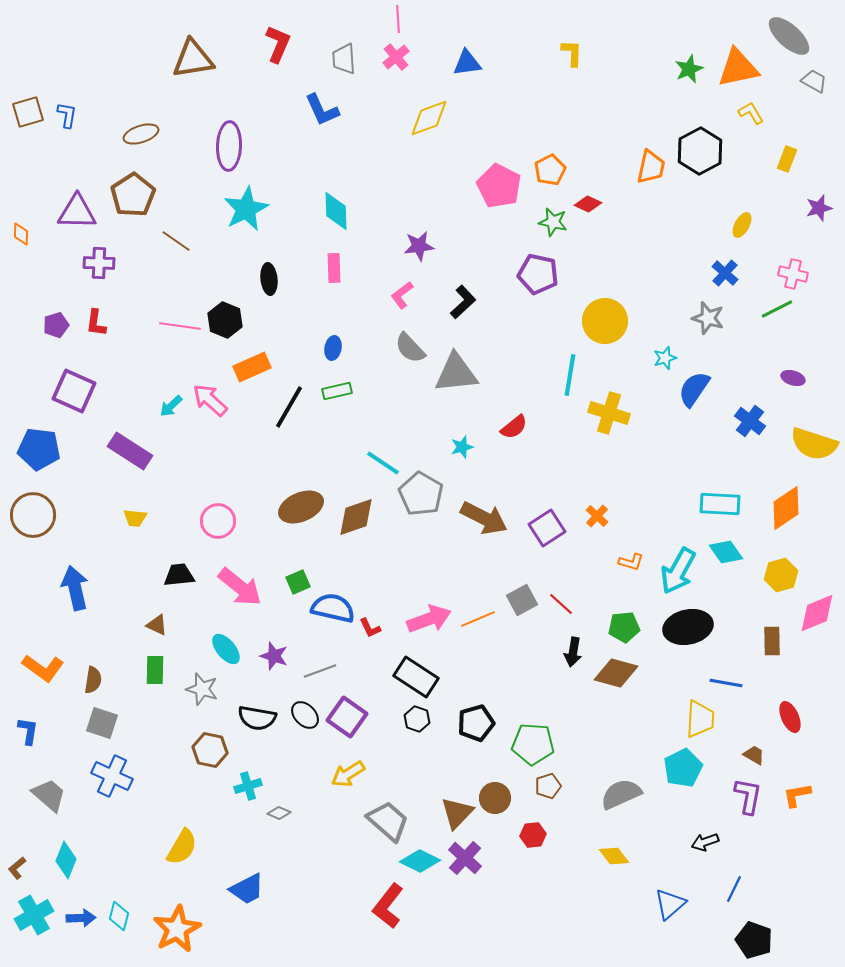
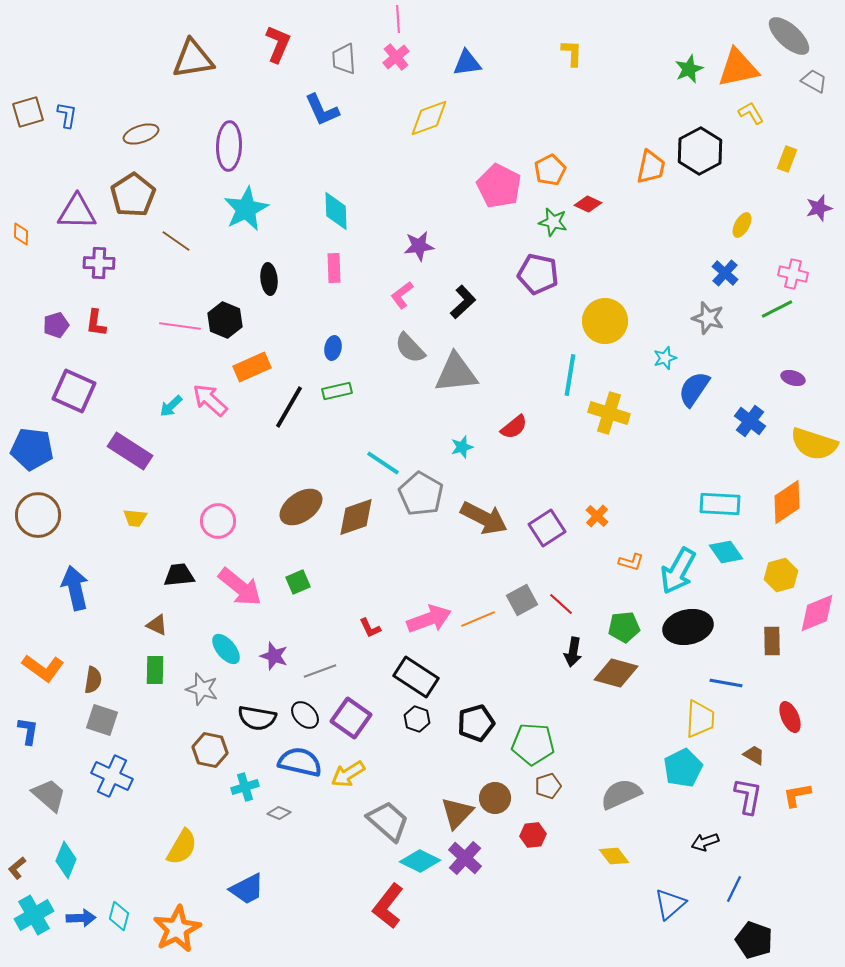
blue pentagon at (39, 449): moved 7 px left
brown ellipse at (301, 507): rotated 12 degrees counterclockwise
orange diamond at (786, 508): moved 1 px right, 6 px up
brown circle at (33, 515): moved 5 px right
blue semicircle at (333, 608): moved 33 px left, 154 px down
purple square at (347, 717): moved 4 px right, 1 px down
gray square at (102, 723): moved 3 px up
cyan cross at (248, 786): moved 3 px left, 1 px down
